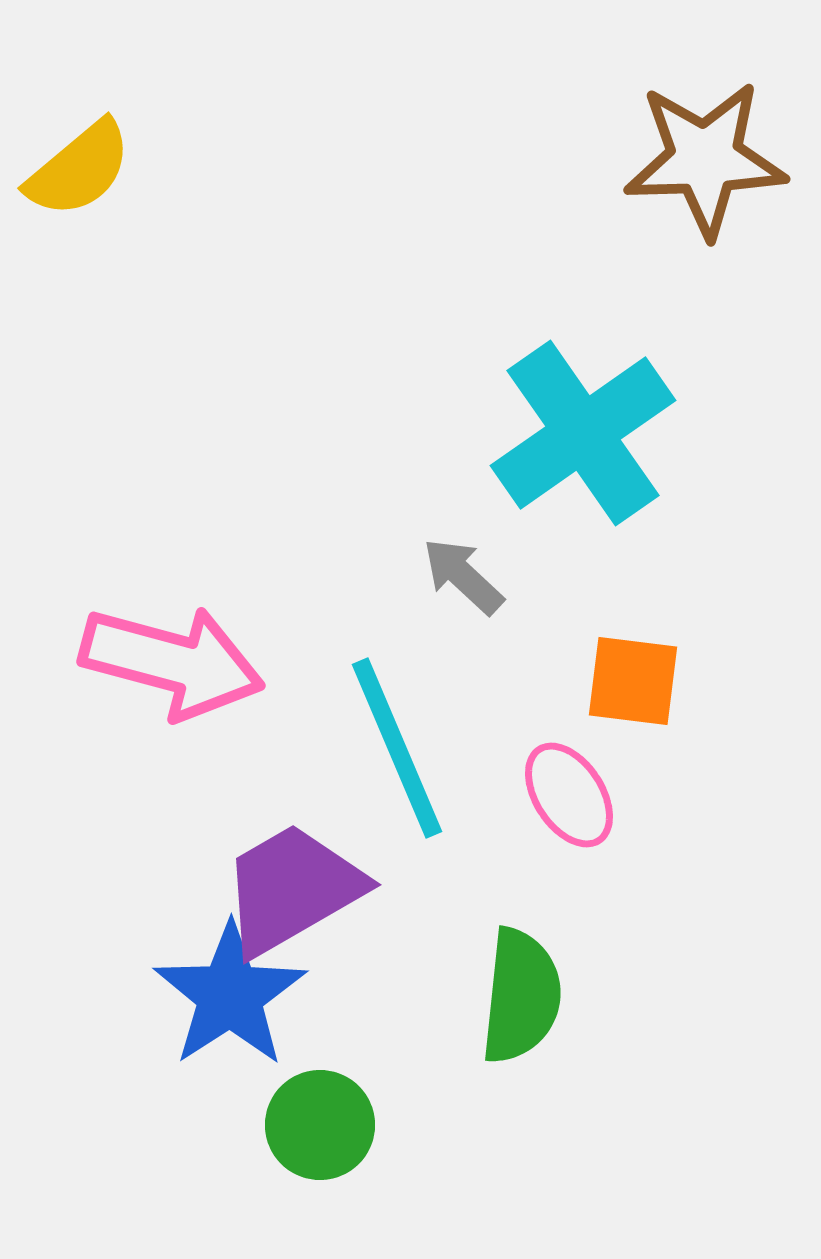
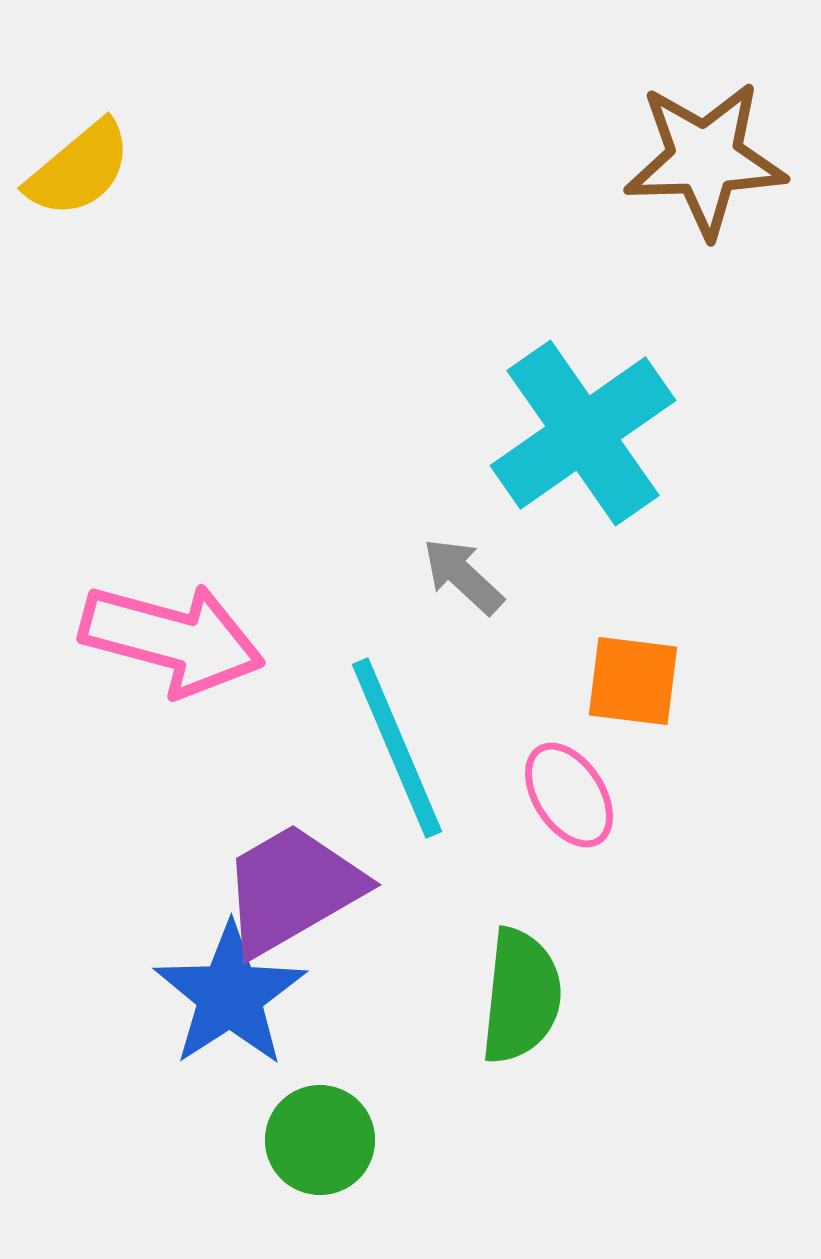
pink arrow: moved 23 px up
green circle: moved 15 px down
